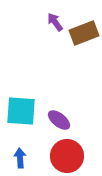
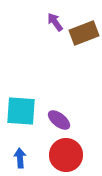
red circle: moved 1 px left, 1 px up
